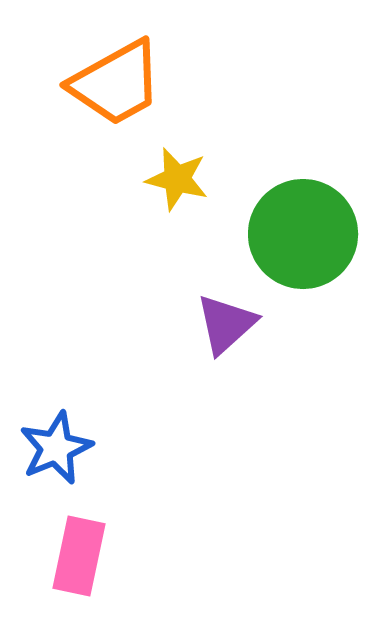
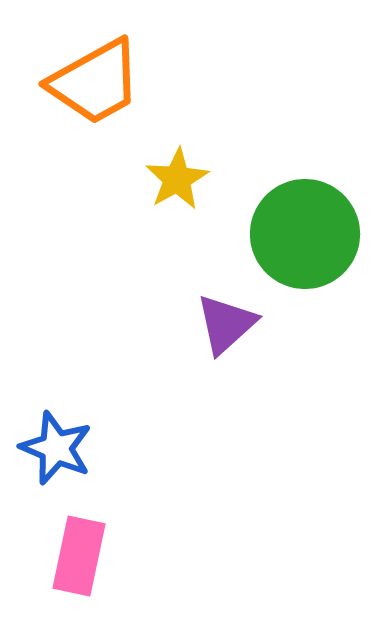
orange trapezoid: moved 21 px left, 1 px up
yellow star: rotated 28 degrees clockwise
green circle: moved 2 px right
blue star: rotated 26 degrees counterclockwise
